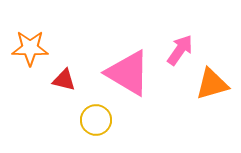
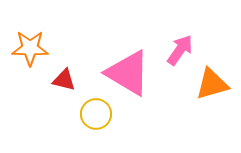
yellow circle: moved 6 px up
